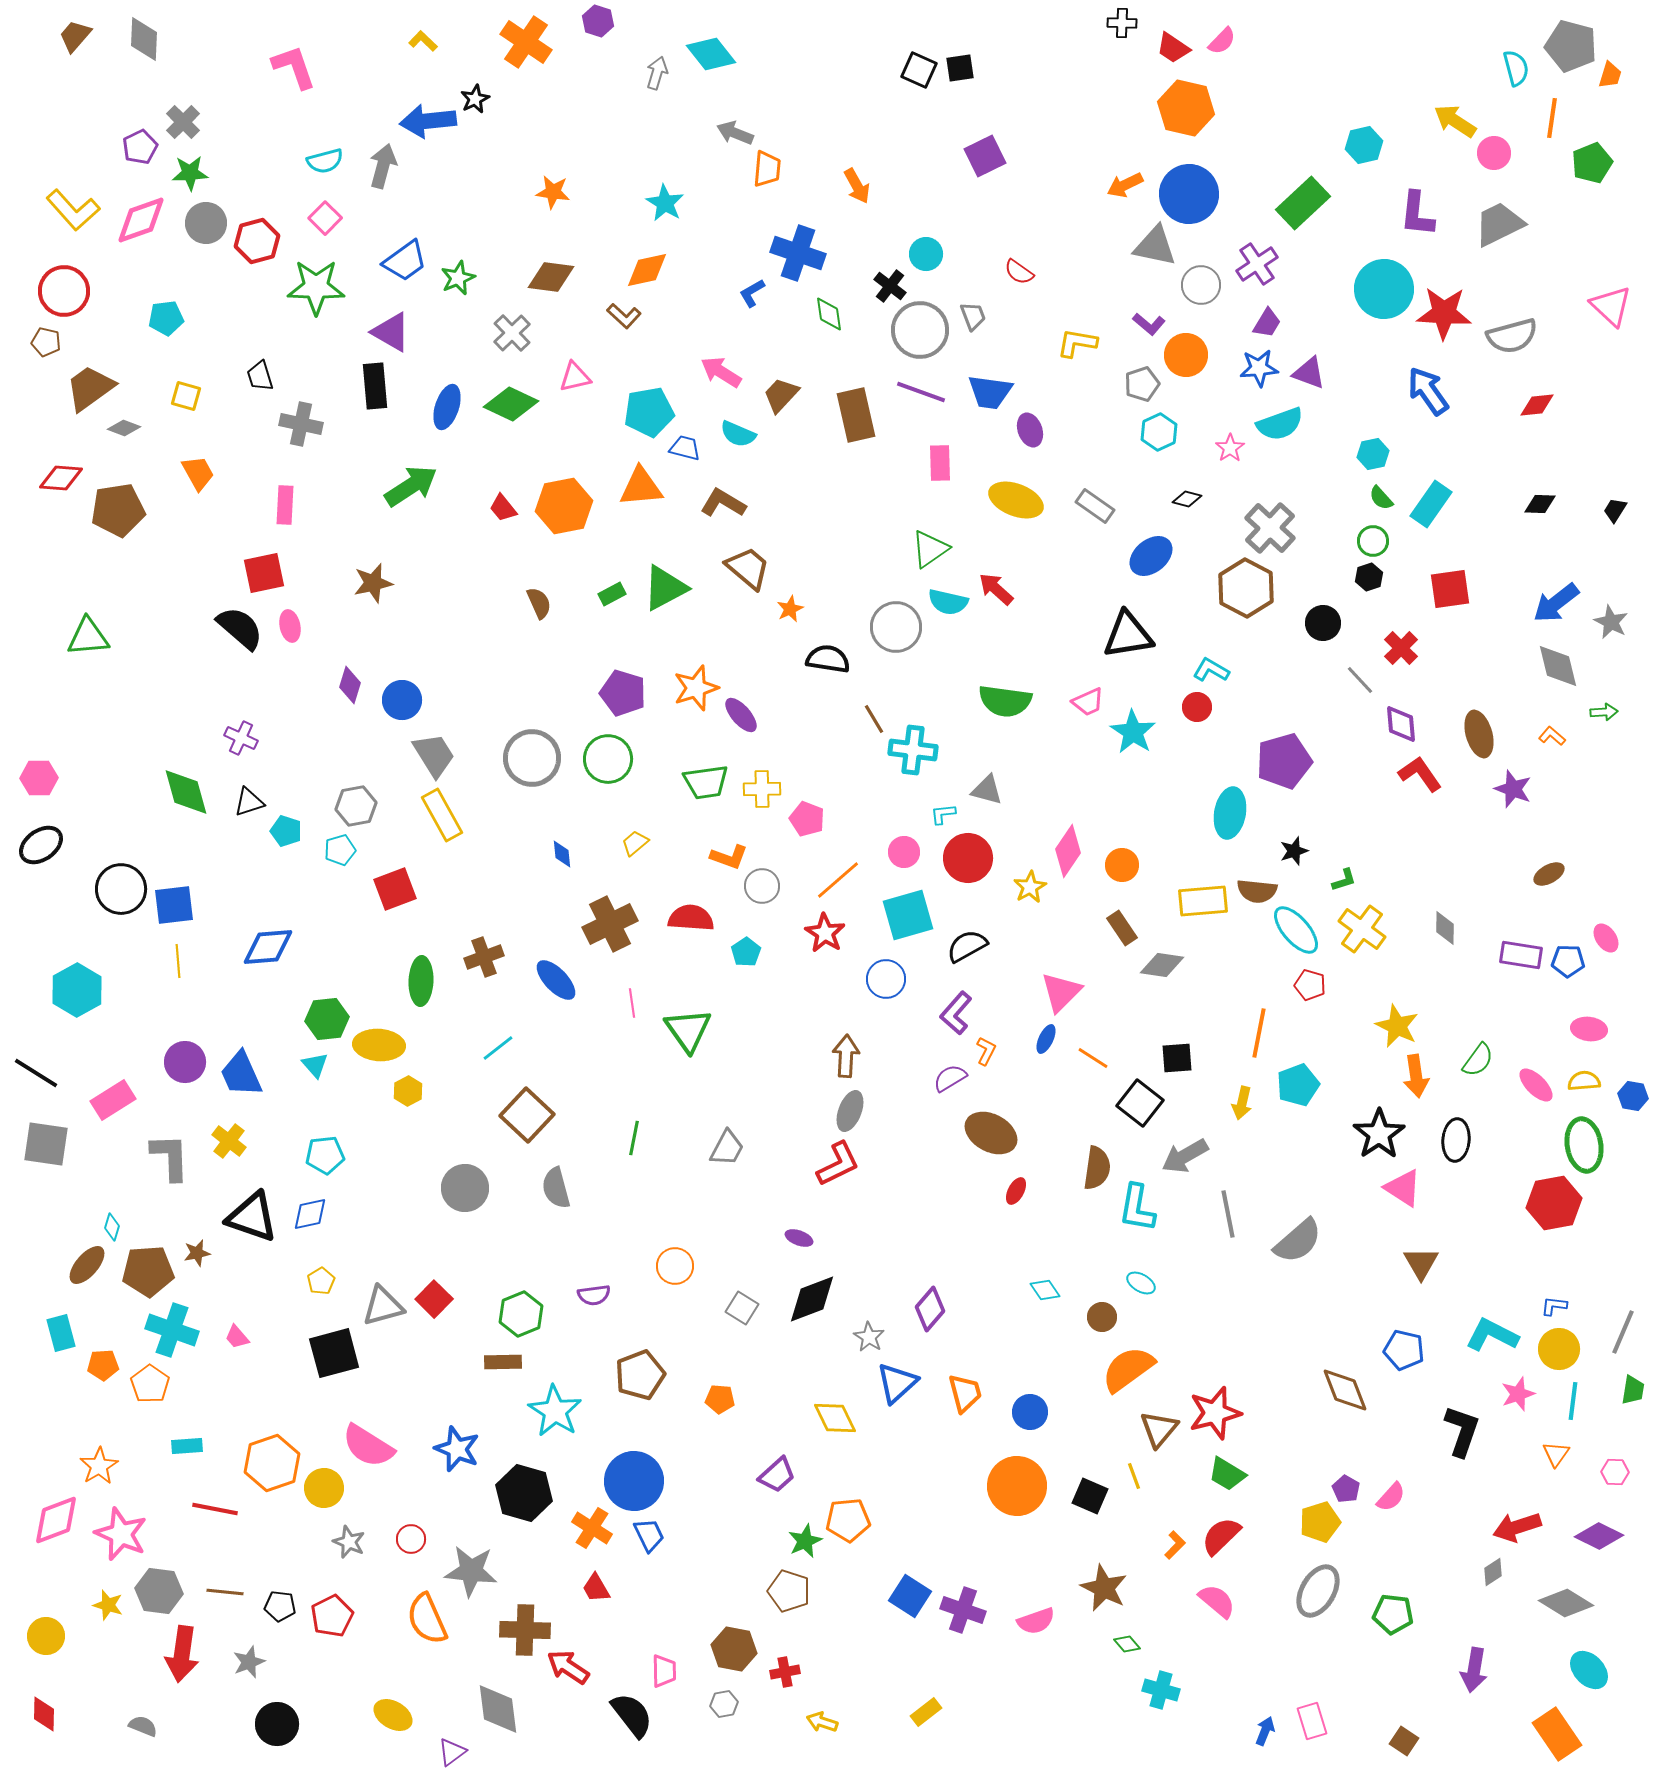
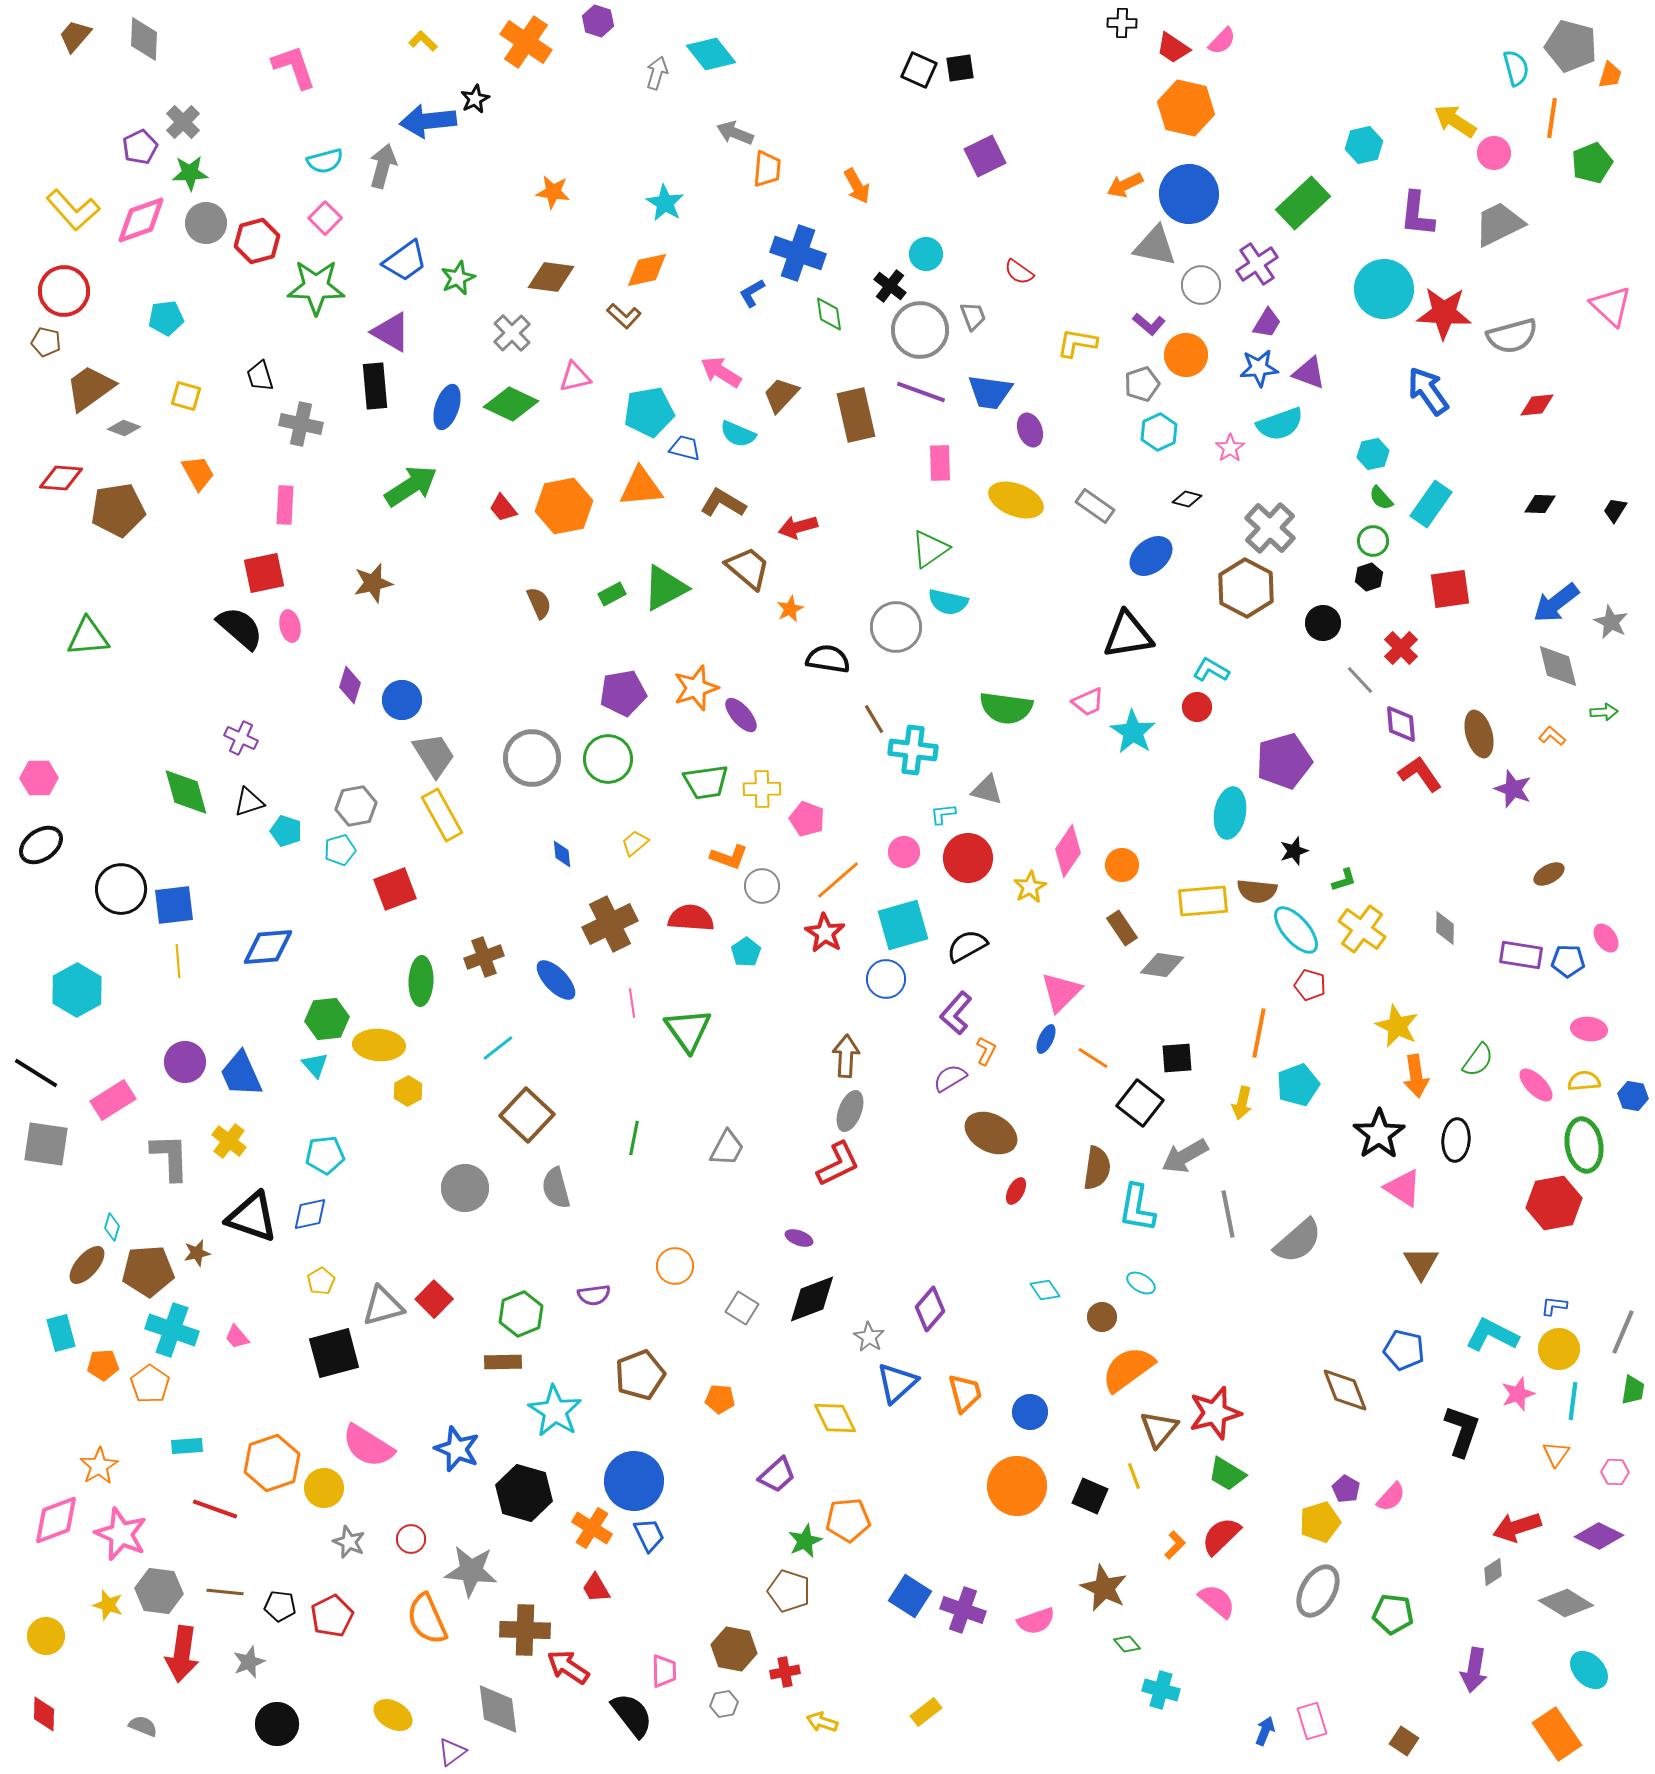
red arrow at (996, 589): moved 198 px left, 62 px up; rotated 57 degrees counterclockwise
purple pentagon at (623, 693): rotated 27 degrees counterclockwise
green semicircle at (1005, 701): moved 1 px right, 7 px down
cyan square at (908, 915): moved 5 px left, 10 px down
red line at (215, 1509): rotated 9 degrees clockwise
